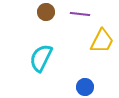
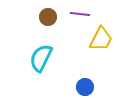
brown circle: moved 2 px right, 5 px down
yellow trapezoid: moved 1 px left, 2 px up
